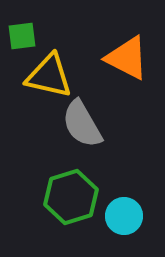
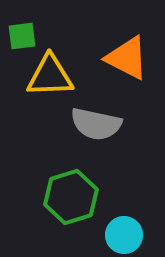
yellow triangle: moved 1 px right; rotated 15 degrees counterclockwise
gray semicircle: moved 14 px right; rotated 48 degrees counterclockwise
cyan circle: moved 19 px down
